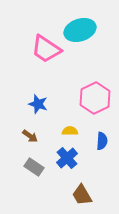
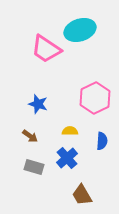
gray rectangle: rotated 18 degrees counterclockwise
